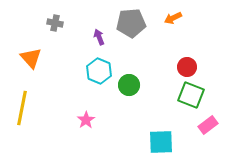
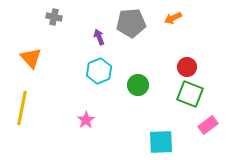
gray cross: moved 1 px left, 6 px up
cyan hexagon: rotated 15 degrees clockwise
green circle: moved 9 px right
green square: moved 1 px left, 1 px up
